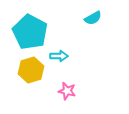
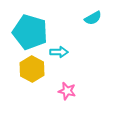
cyan pentagon: rotated 12 degrees counterclockwise
cyan arrow: moved 4 px up
yellow hexagon: moved 1 px right, 1 px up; rotated 15 degrees counterclockwise
